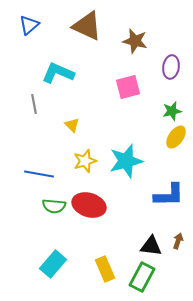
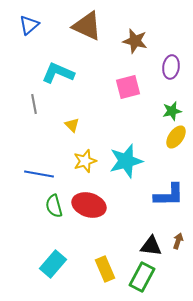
green semicircle: rotated 70 degrees clockwise
